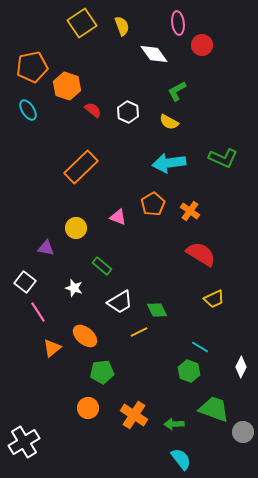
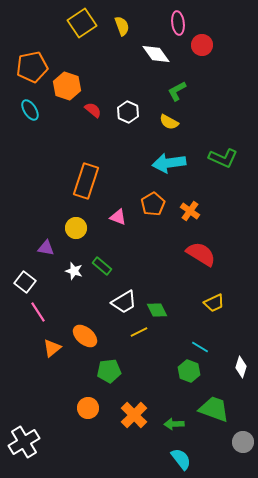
white diamond at (154, 54): moved 2 px right
cyan ellipse at (28, 110): moved 2 px right
orange rectangle at (81, 167): moved 5 px right, 14 px down; rotated 28 degrees counterclockwise
white star at (74, 288): moved 17 px up
yellow trapezoid at (214, 299): moved 4 px down
white trapezoid at (120, 302): moved 4 px right
white diamond at (241, 367): rotated 10 degrees counterclockwise
green pentagon at (102, 372): moved 7 px right, 1 px up
orange cross at (134, 415): rotated 12 degrees clockwise
gray circle at (243, 432): moved 10 px down
